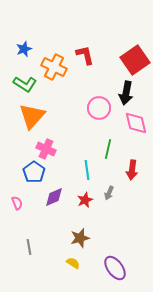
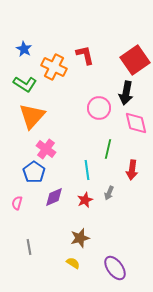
blue star: rotated 21 degrees counterclockwise
pink cross: rotated 12 degrees clockwise
pink semicircle: rotated 144 degrees counterclockwise
